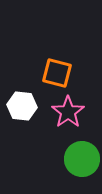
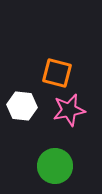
pink star: moved 1 px right, 2 px up; rotated 24 degrees clockwise
green circle: moved 27 px left, 7 px down
